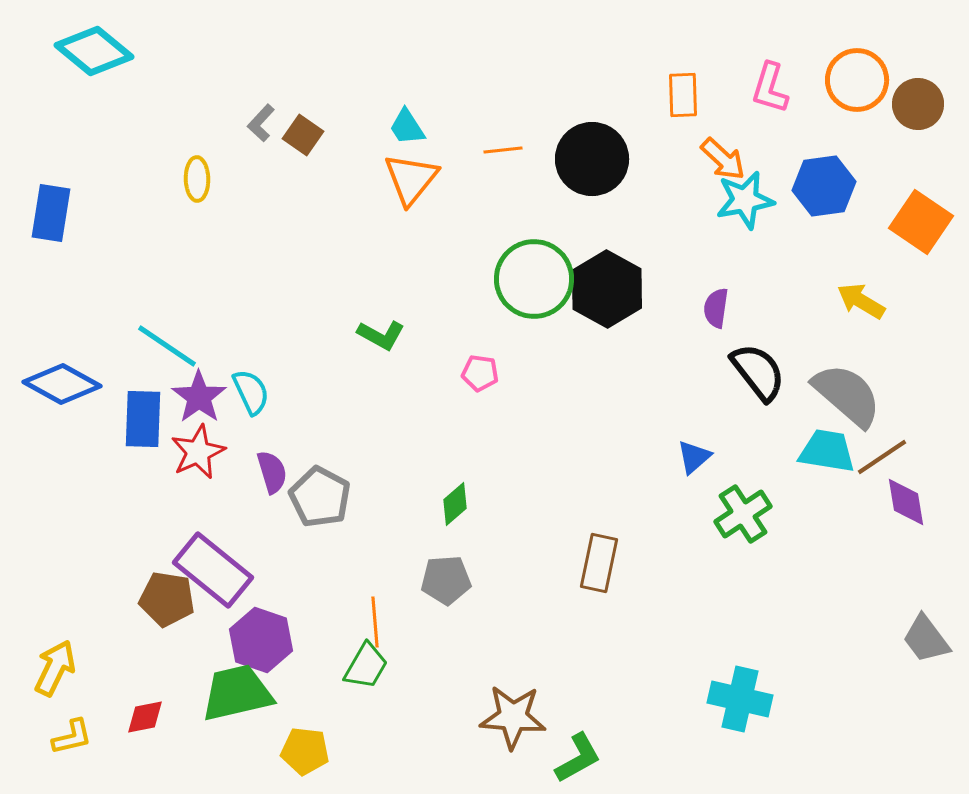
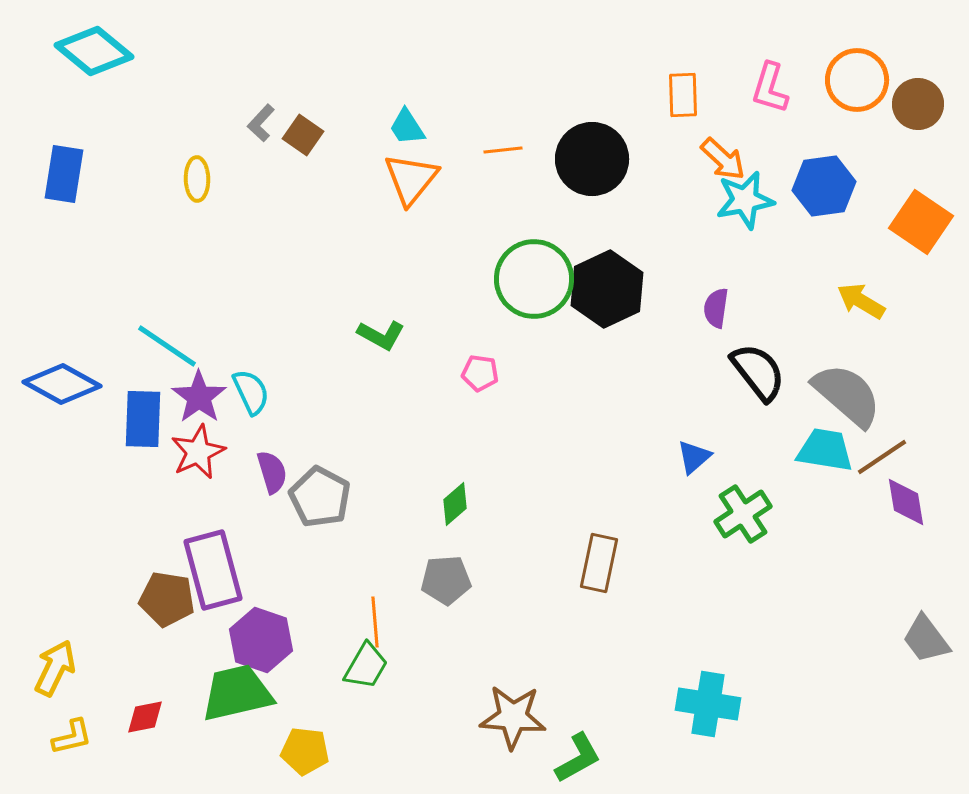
blue rectangle at (51, 213): moved 13 px right, 39 px up
black hexagon at (607, 289): rotated 6 degrees clockwise
cyan trapezoid at (827, 451): moved 2 px left, 1 px up
purple rectangle at (213, 570): rotated 36 degrees clockwise
cyan cross at (740, 699): moved 32 px left, 5 px down; rotated 4 degrees counterclockwise
